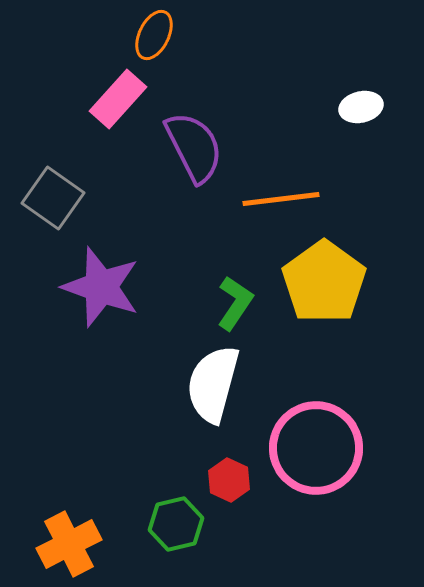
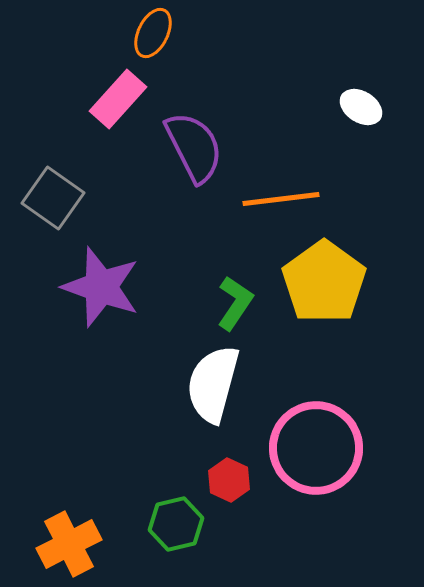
orange ellipse: moved 1 px left, 2 px up
white ellipse: rotated 45 degrees clockwise
